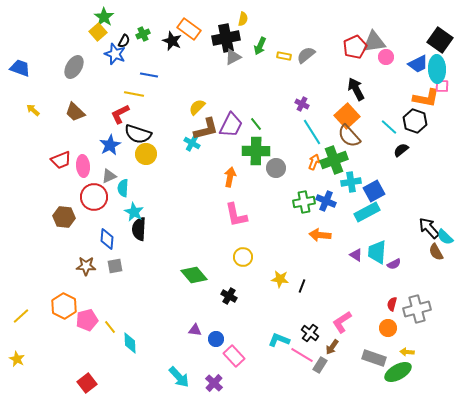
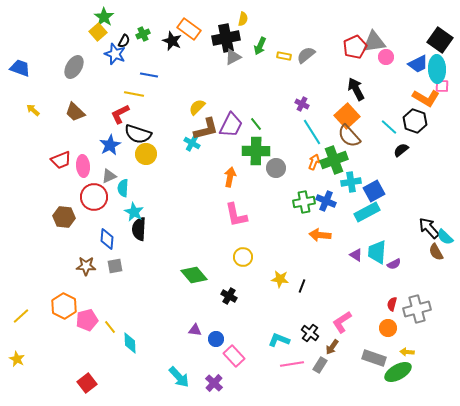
orange L-shape at (426, 98): rotated 20 degrees clockwise
pink line at (302, 355): moved 10 px left, 9 px down; rotated 40 degrees counterclockwise
